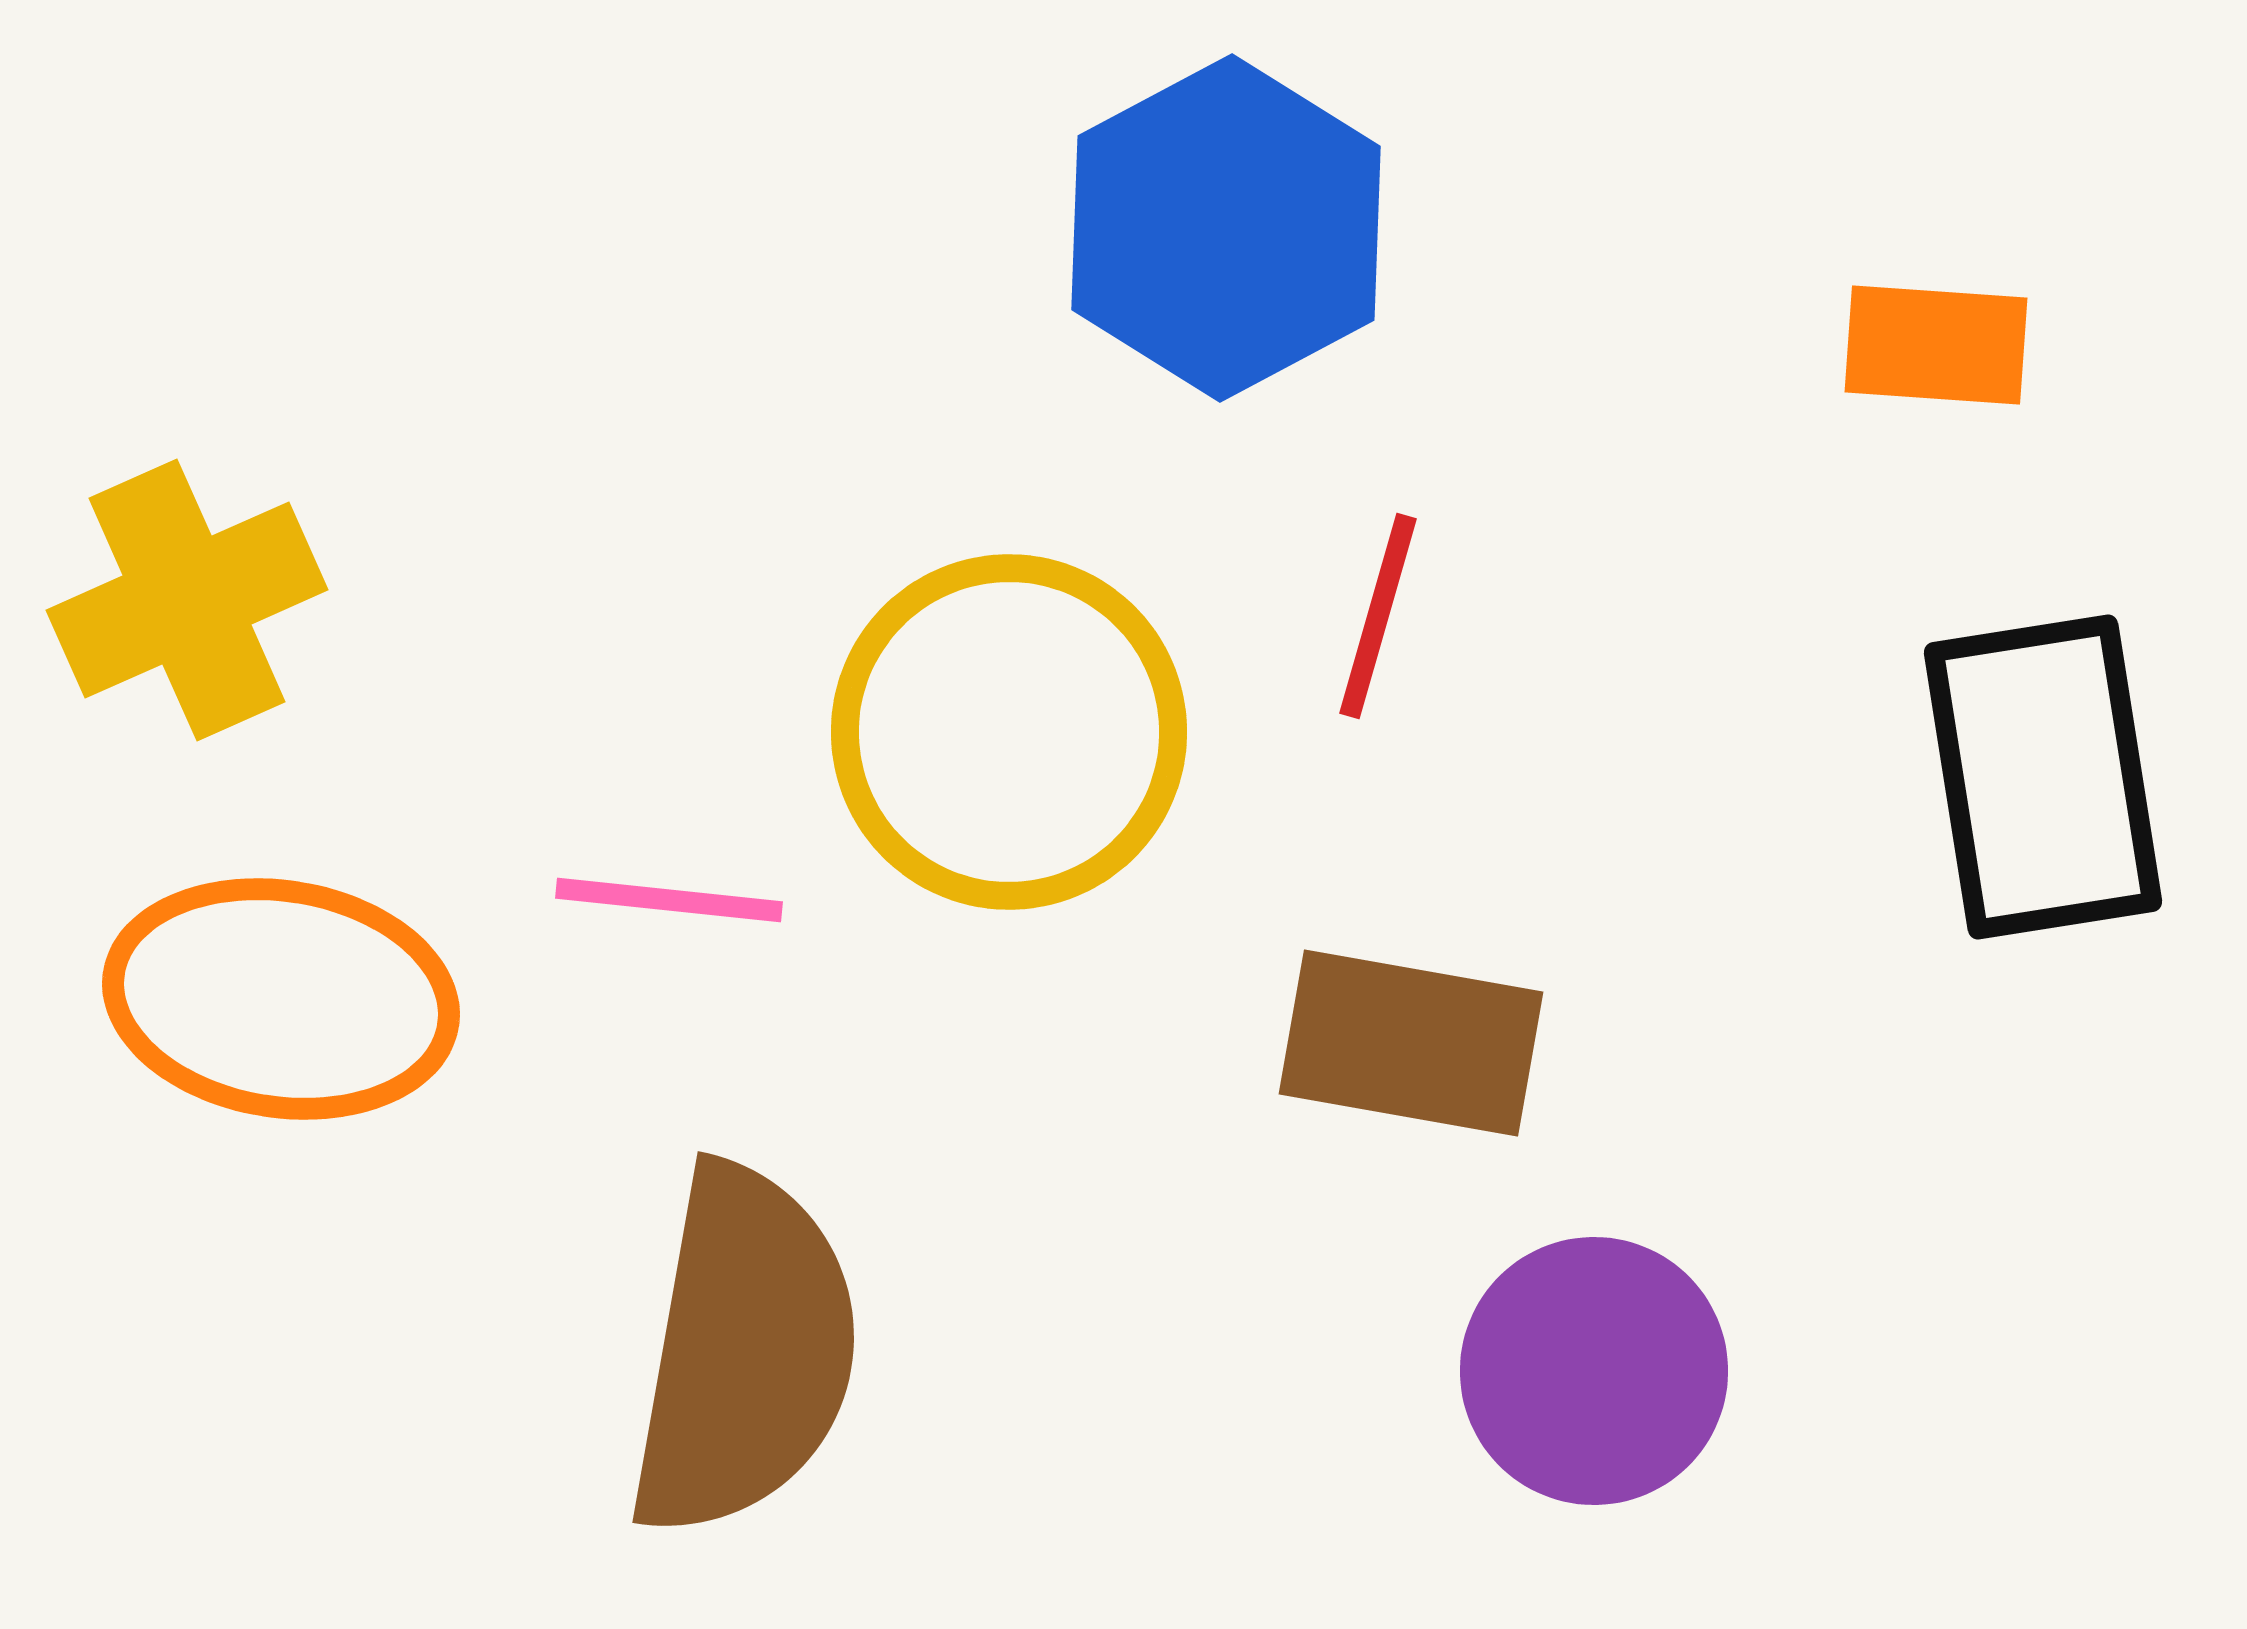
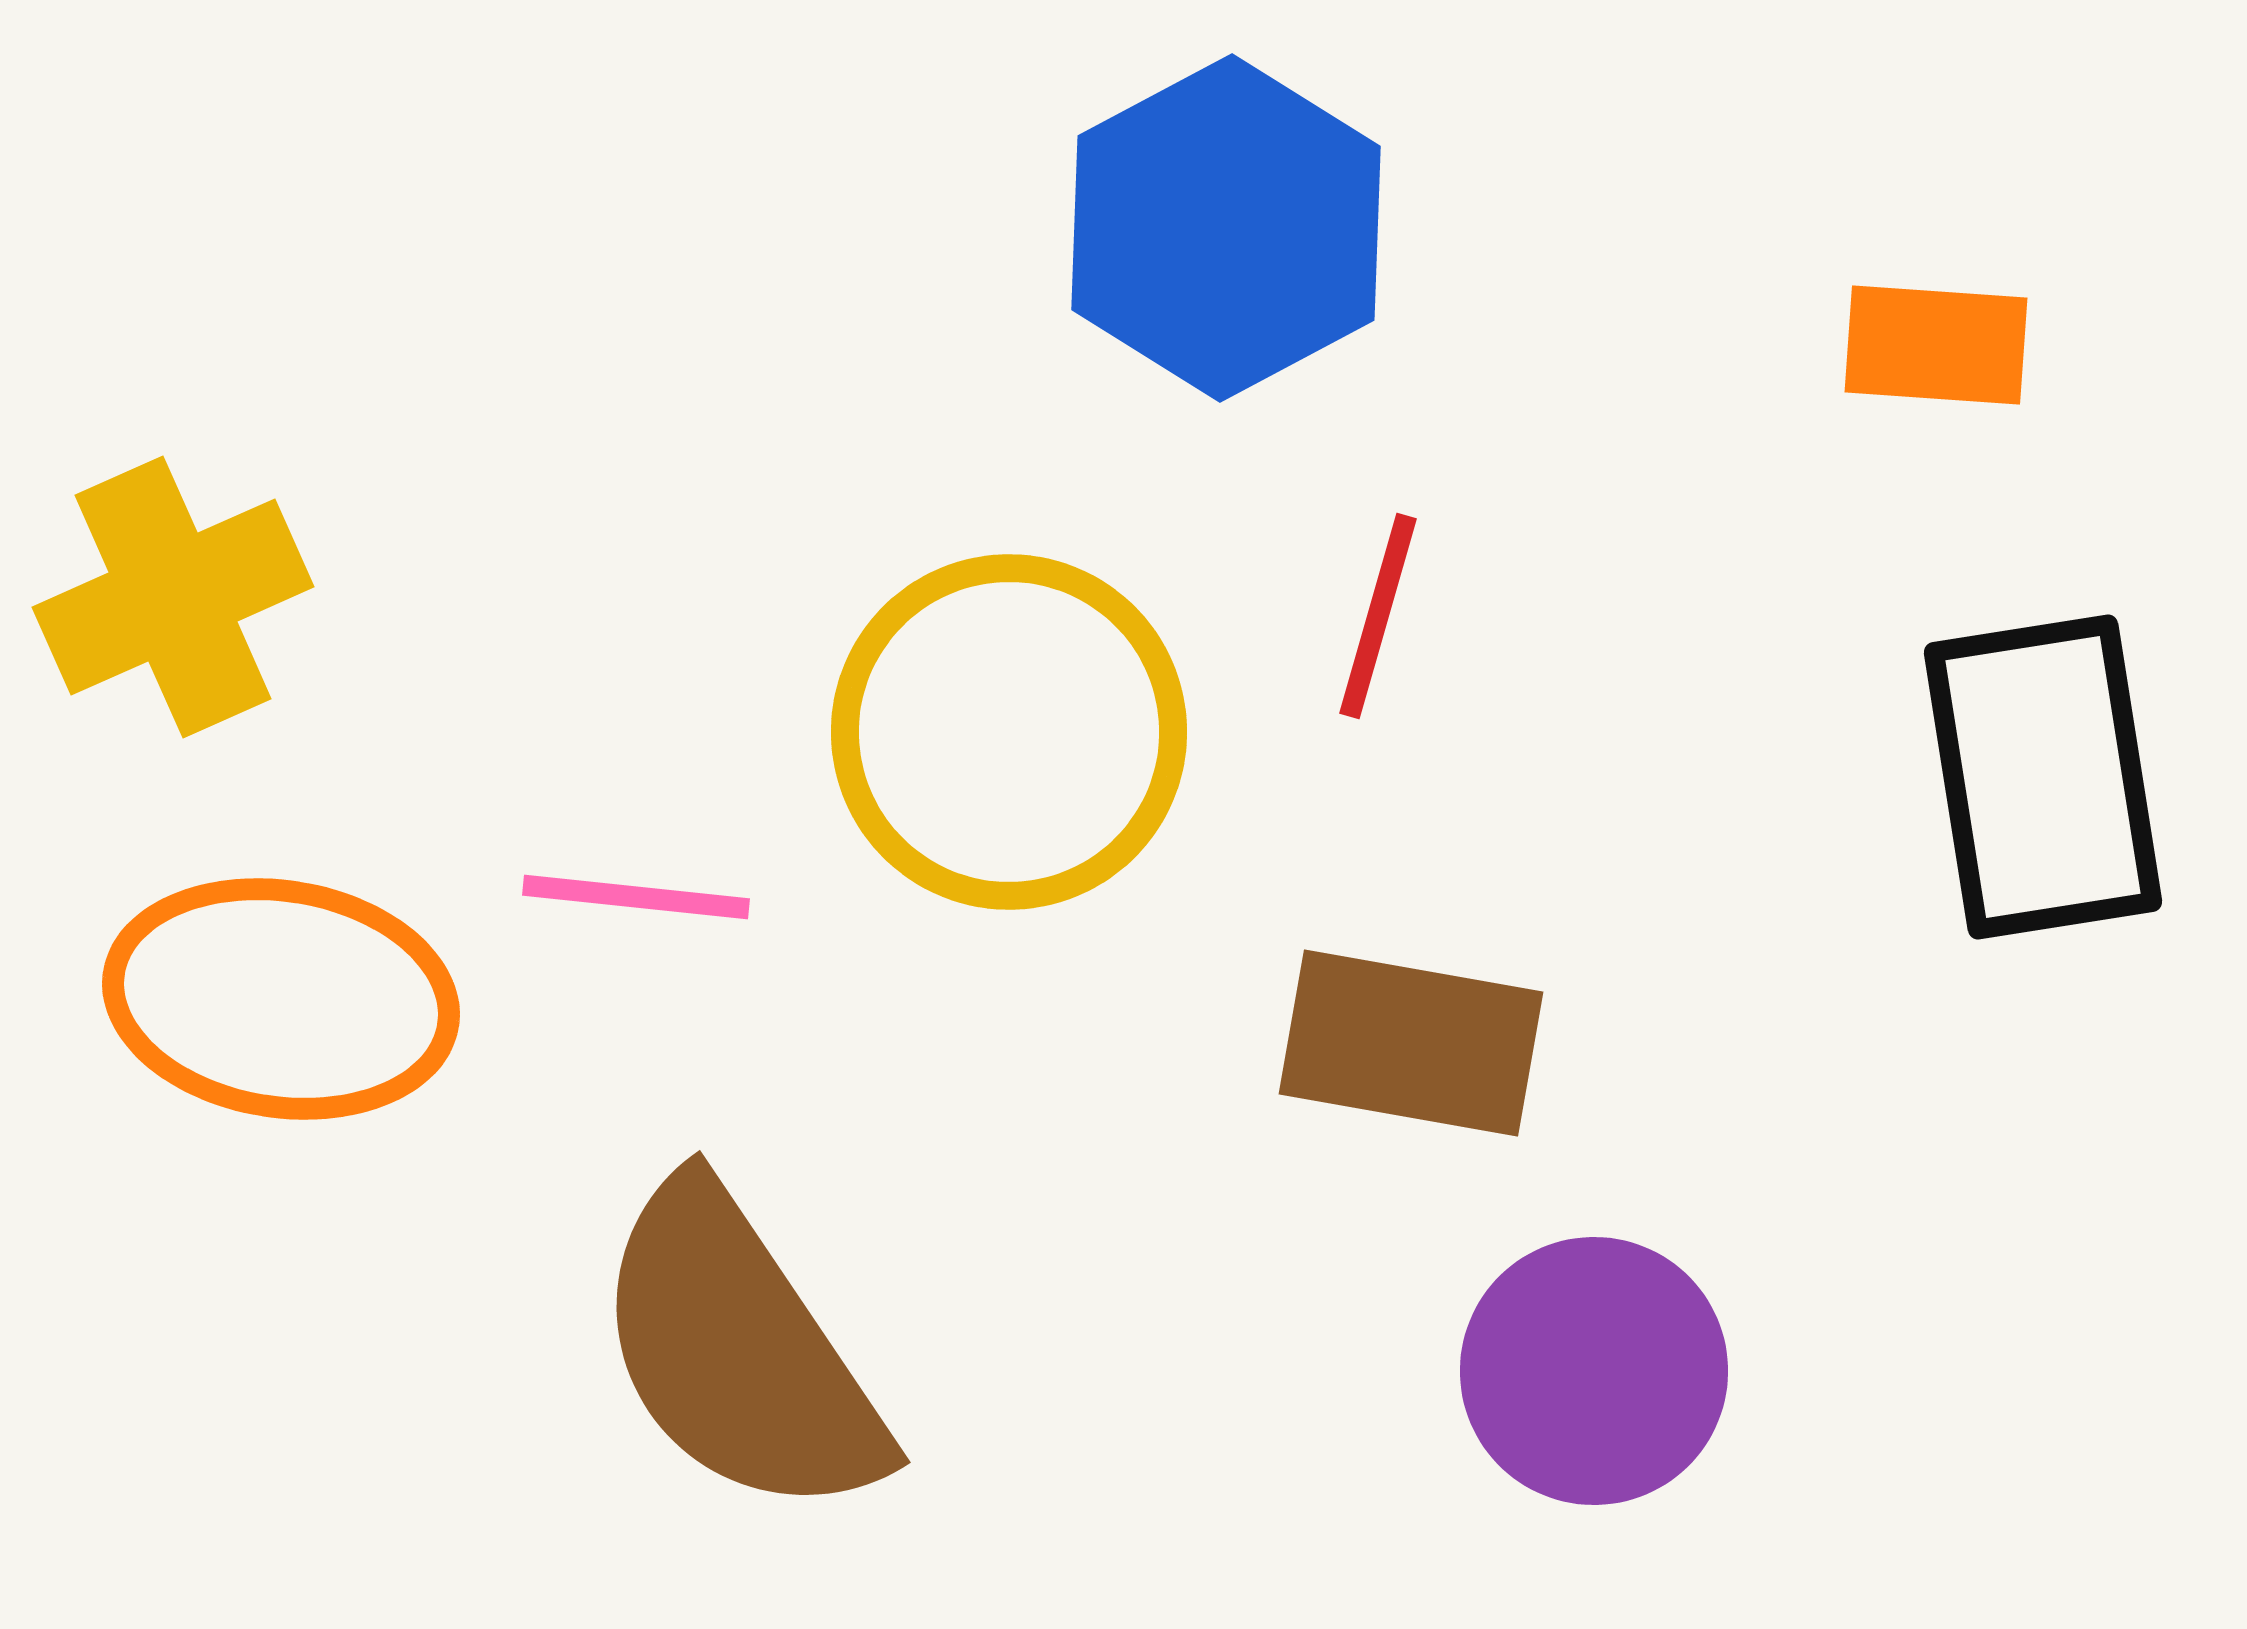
yellow cross: moved 14 px left, 3 px up
pink line: moved 33 px left, 3 px up
brown semicircle: moved 5 px left; rotated 136 degrees clockwise
